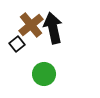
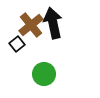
black arrow: moved 5 px up
